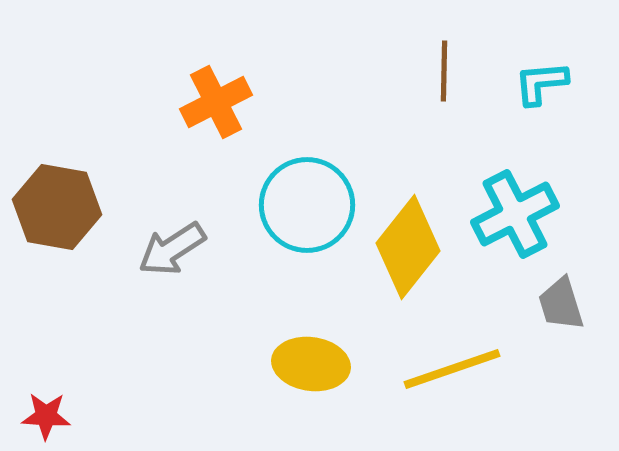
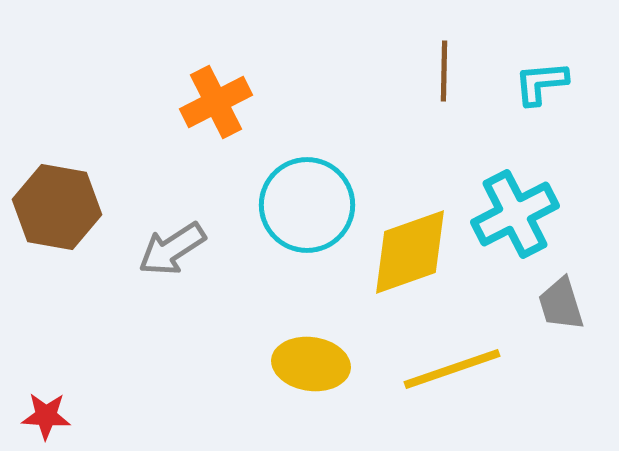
yellow diamond: moved 2 px right, 5 px down; rotated 32 degrees clockwise
